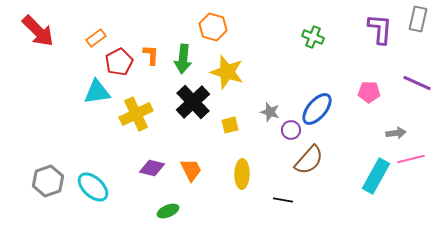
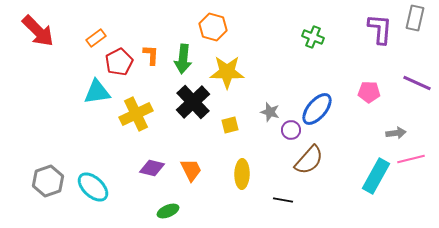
gray rectangle: moved 3 px left, 1 px up
yellow star: rotated 16 degrees counterclockwise
